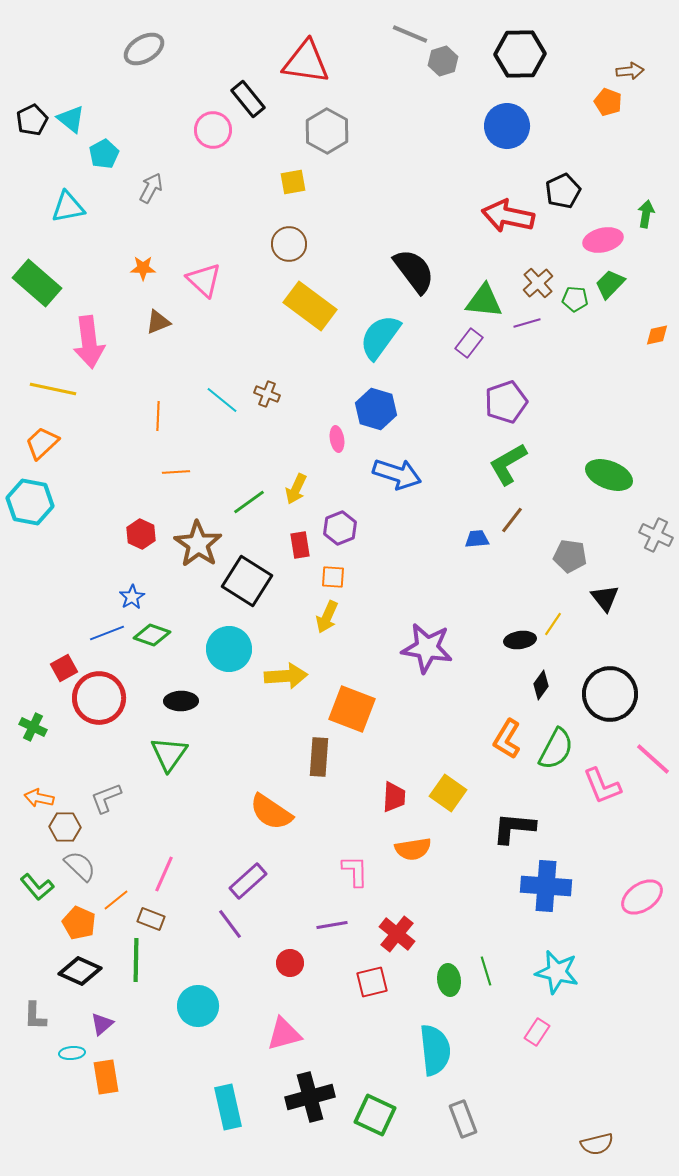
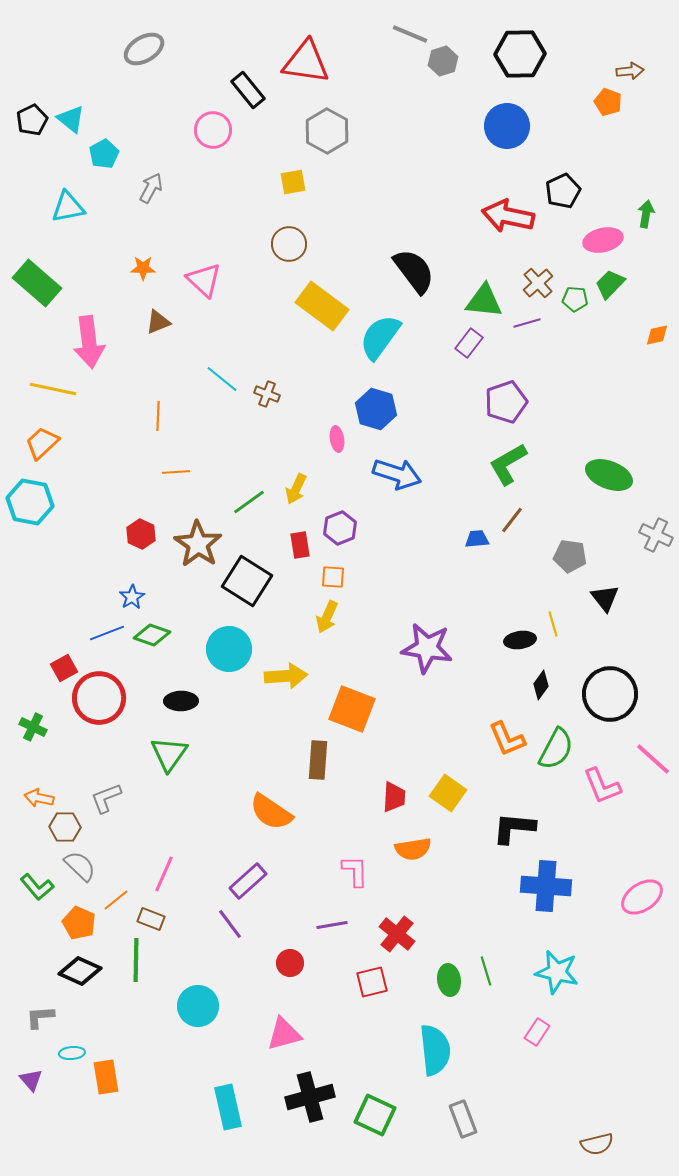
black rectangle at (248, 99): moved 9 px up
yellow rectangle at (310, 306): moved 12 px right
cyan line at (222, 400): moved 21 px up
yellow line at (553, 624): rotated 50 degrees counterclockwise
orange L-shape at (507, 739): rotated 54 degrees counterclockwise
brown rectangle at (319, 757): moved 1 px left, 3 px down
gray L-shape at (35, 1016): moved 5 px right, 1 px down; rotated 84 degrees clockwise
purple triangle at (102, 1024): moved 71 px left, 56 px down; rotated 30 degrees counterclockwise
